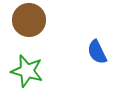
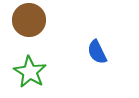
green star: moved 3 px right, 1 px down; rotated 16 degrees clockwise
